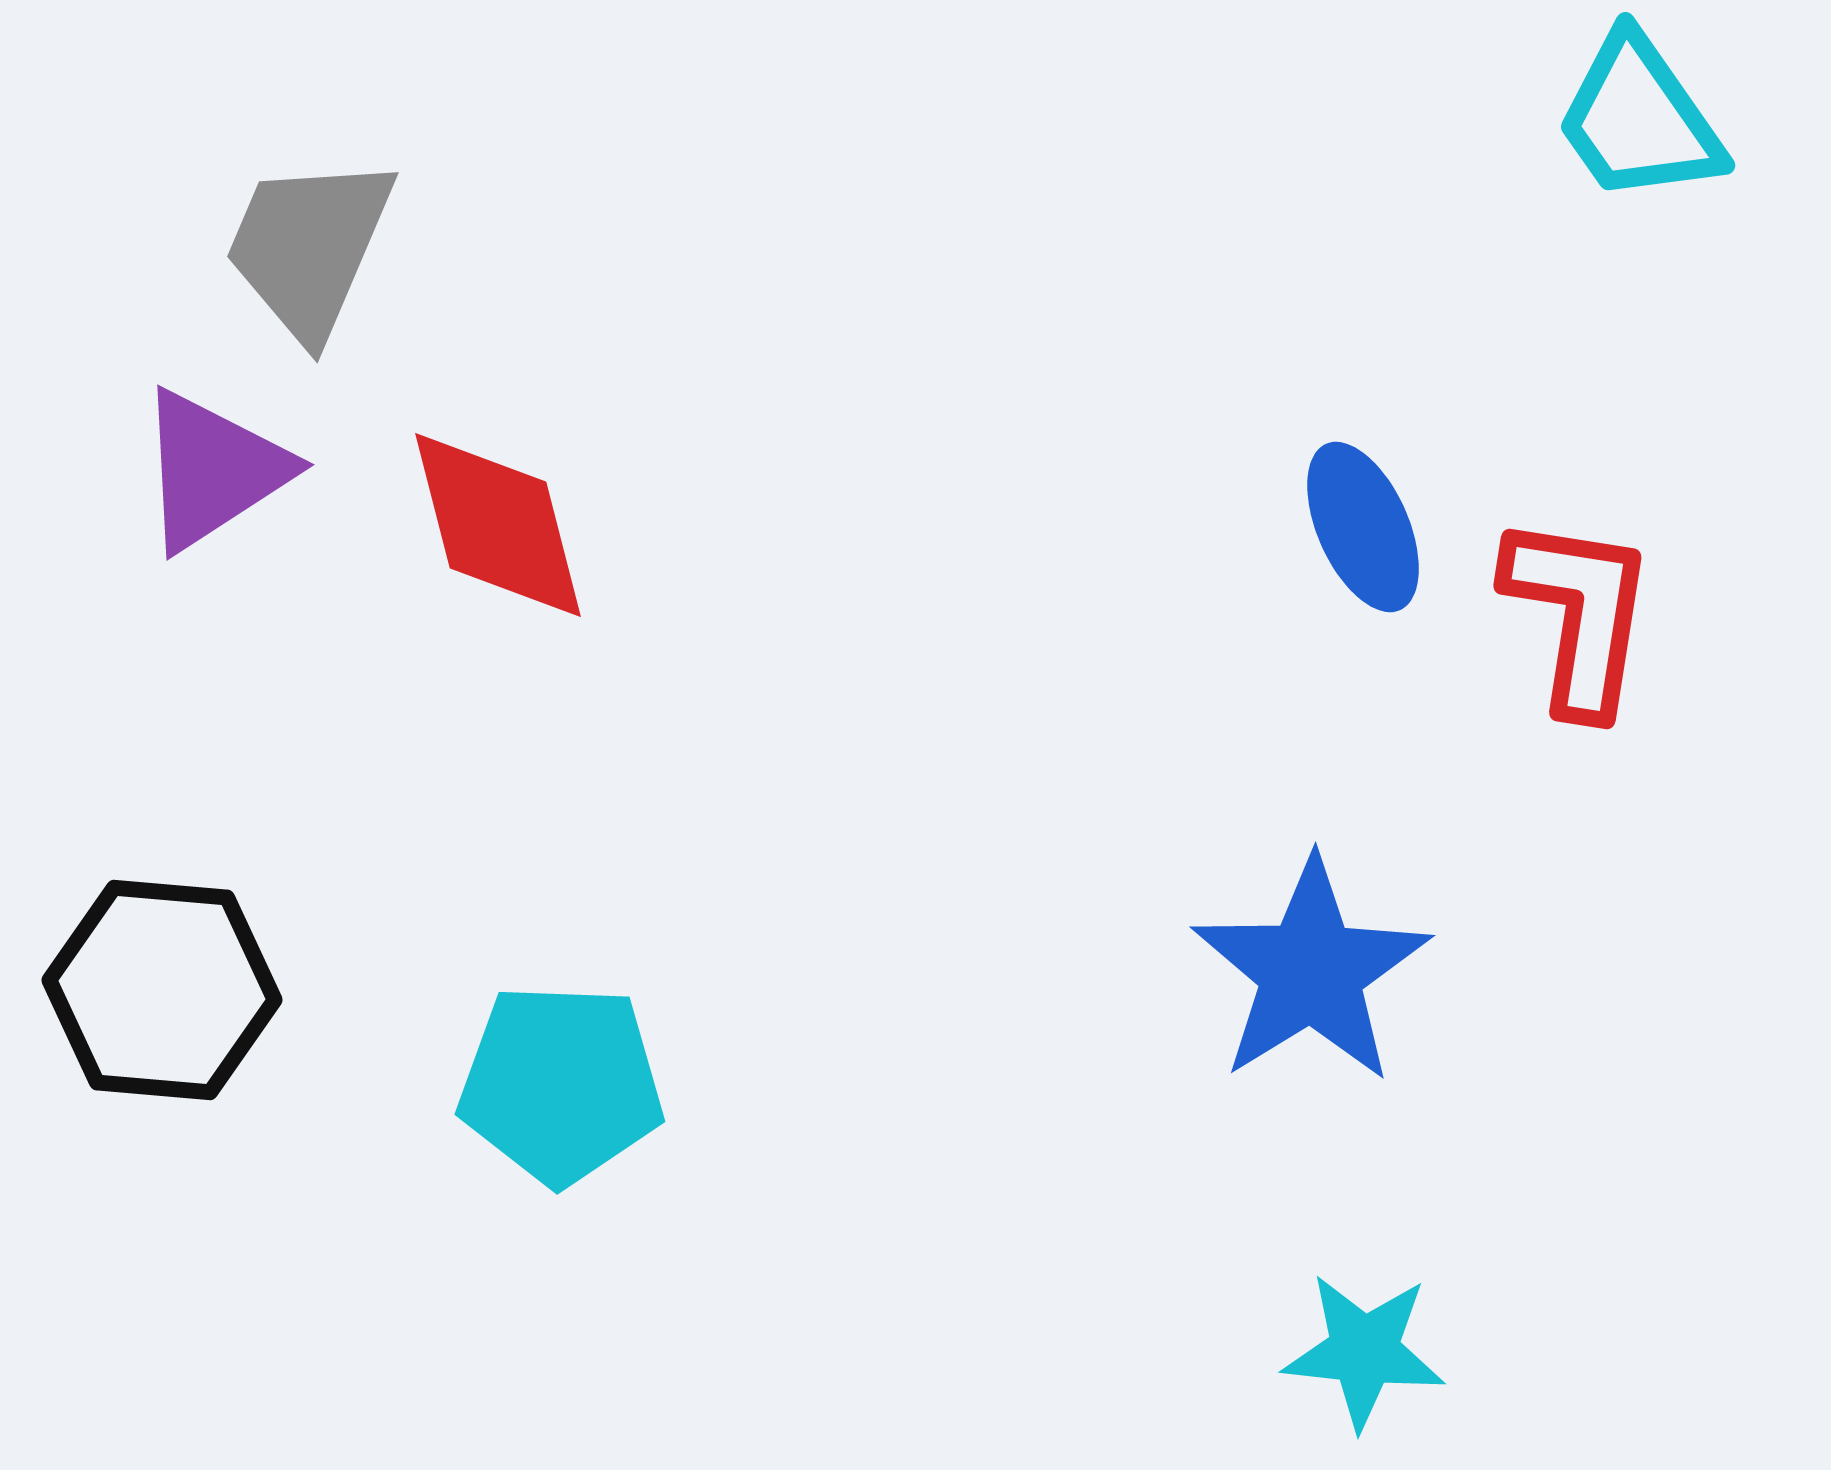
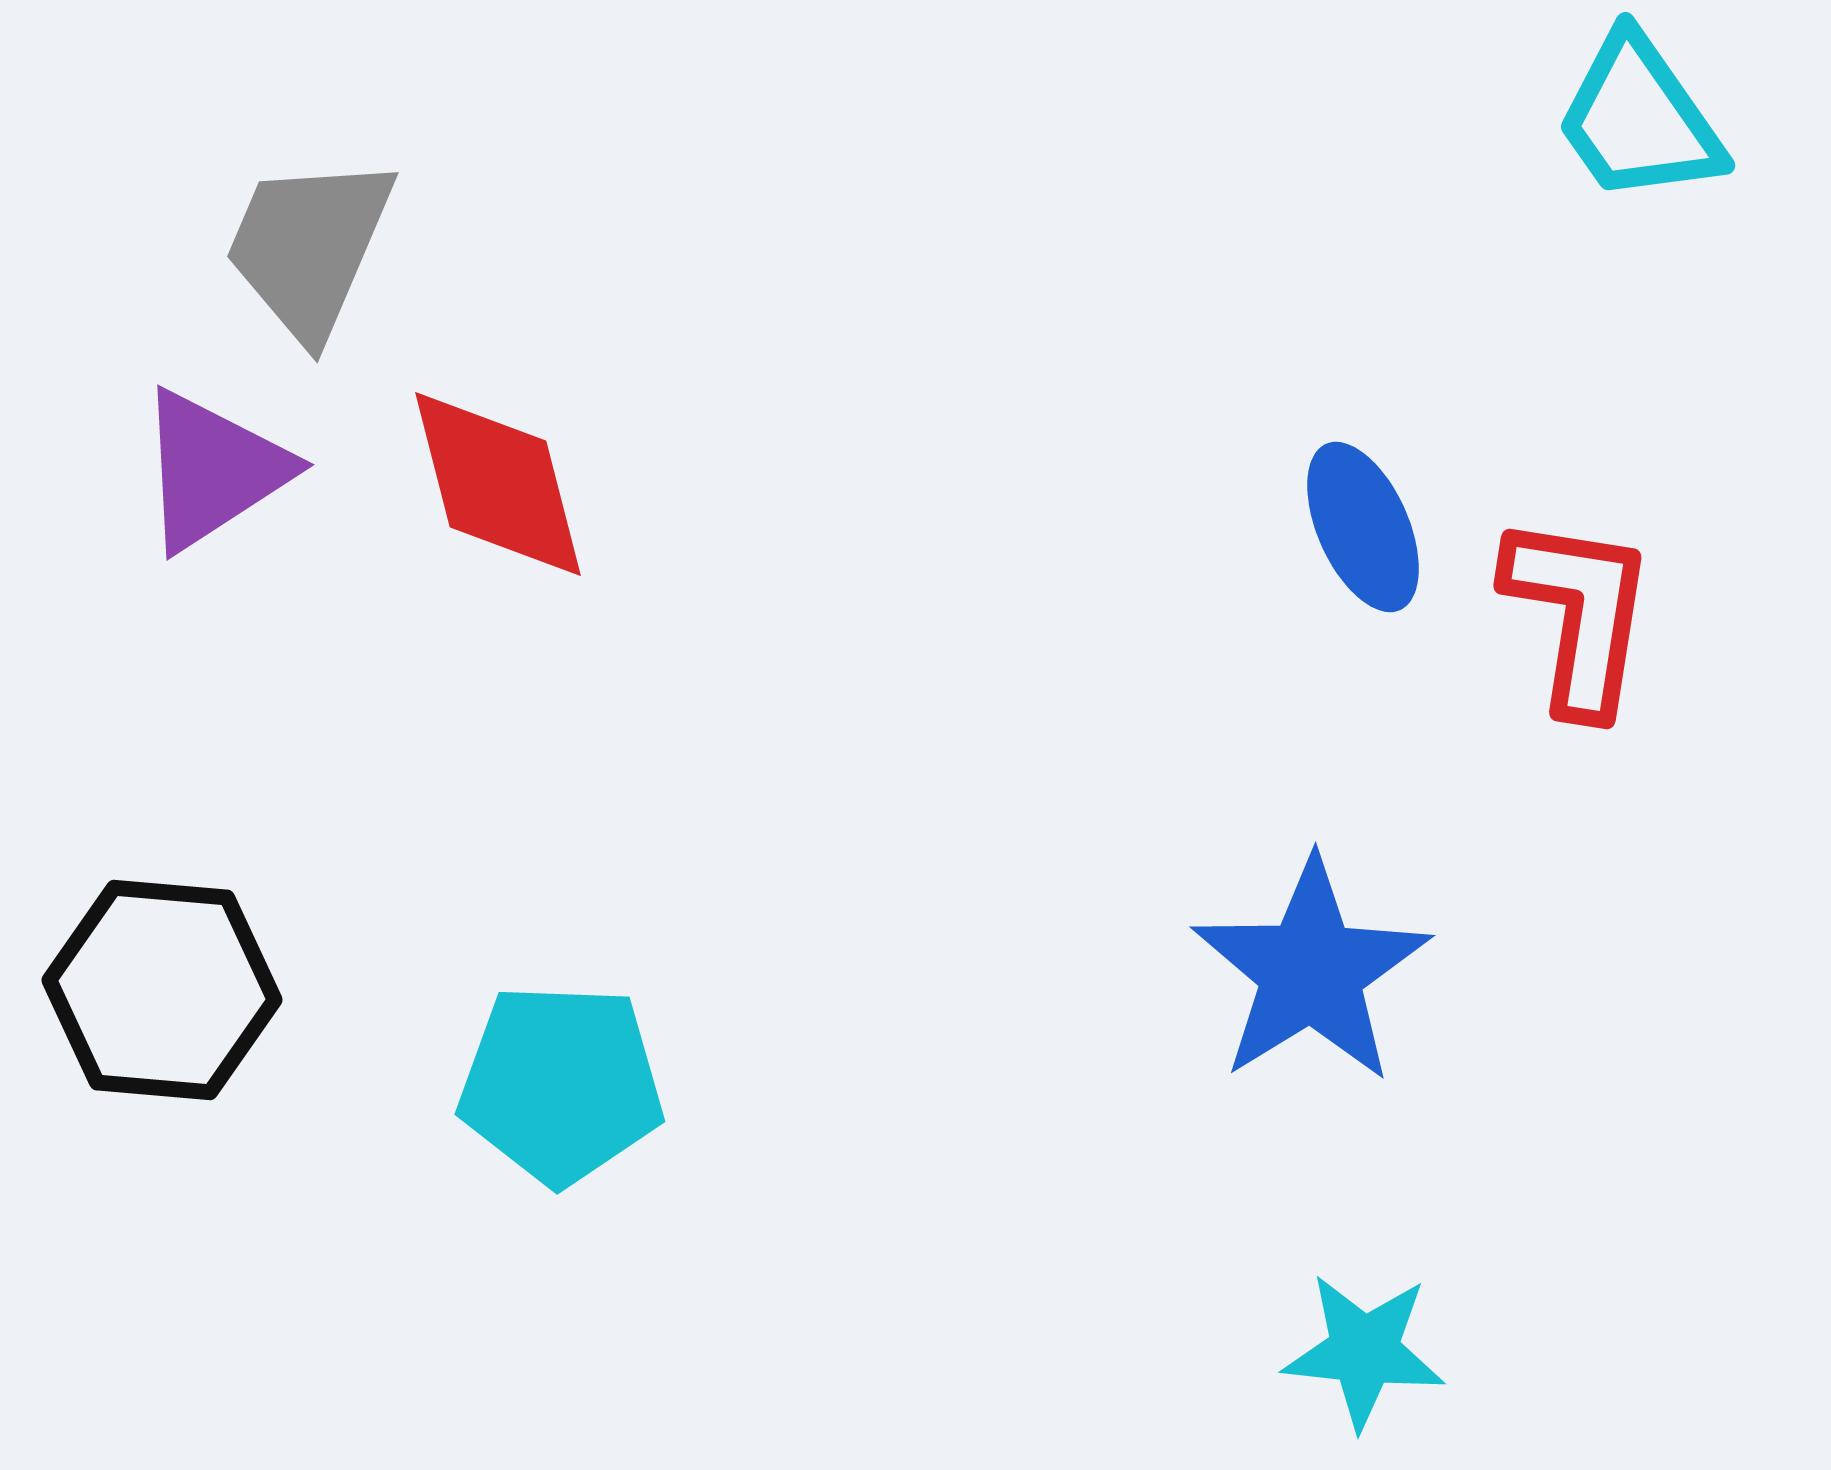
red diamond: moved 41 px up
